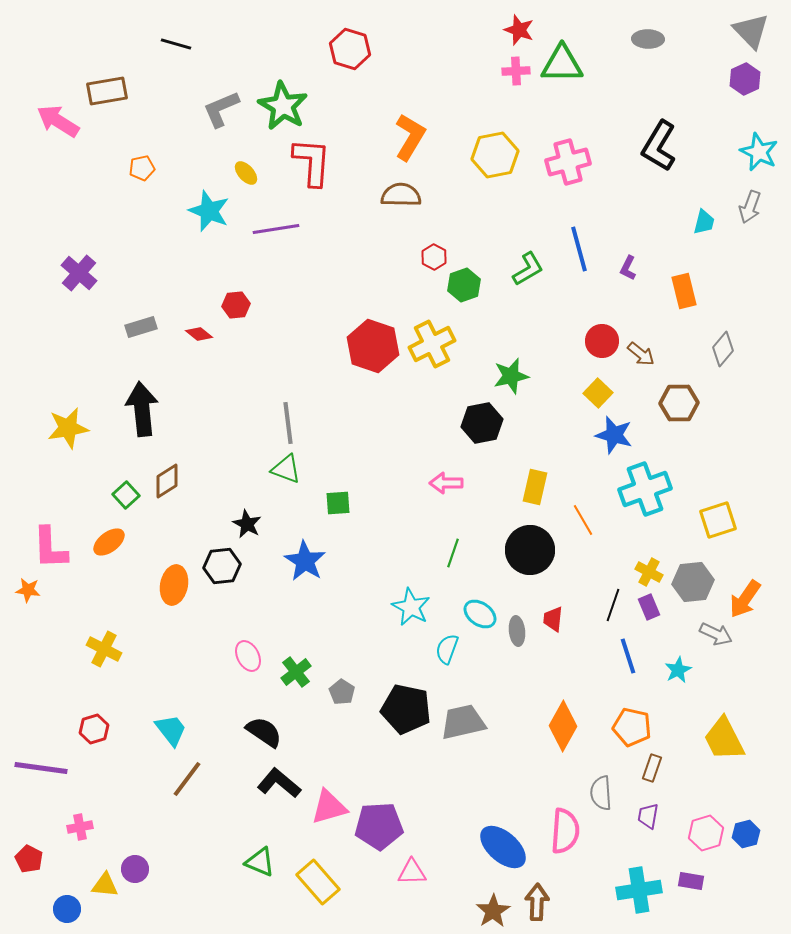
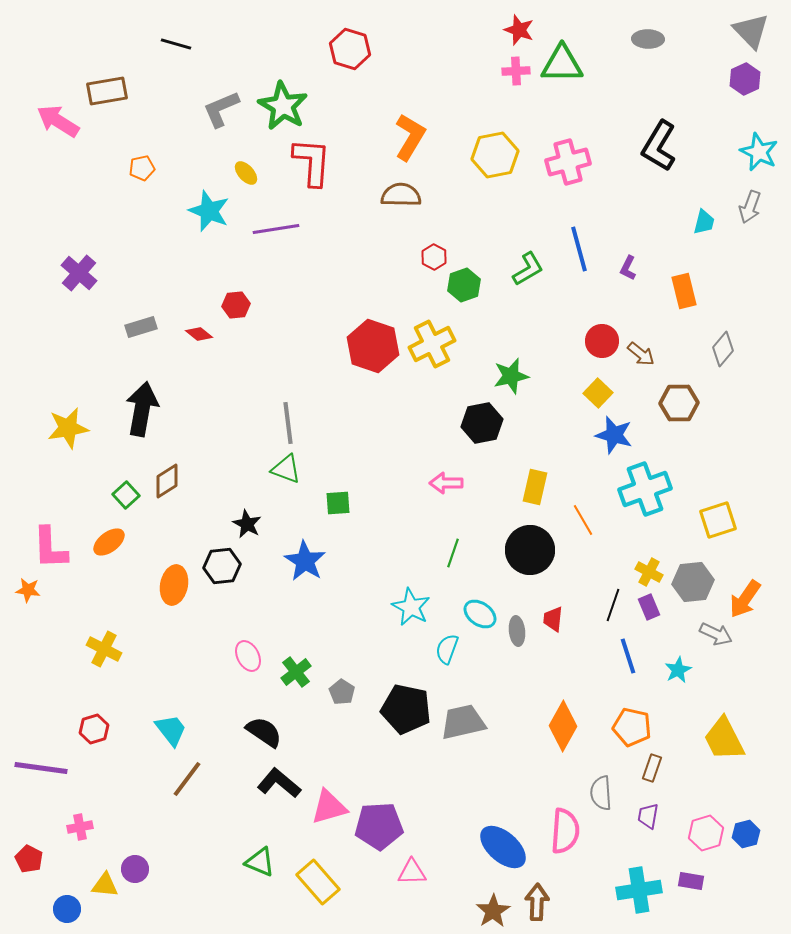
black arrow at (142, 409): rotated 16 degrees clockwise
